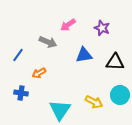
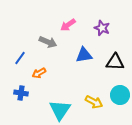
blue line: moved 2 px right, 3 px down
